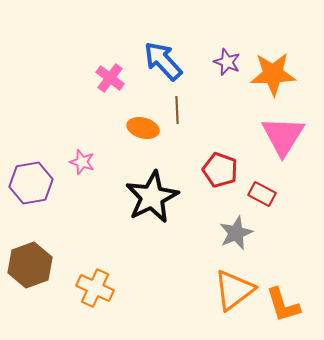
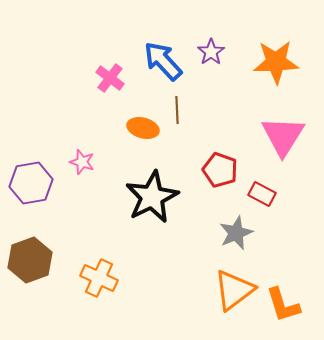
purple star: moved 16 px left, 10 px up; rotated 16 degrees clockwise
orange star: moved 3 px right, 12 px up
brown hexagon: moved 5 px up
orange cross: moved 4 px right, 10 px up
